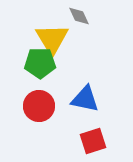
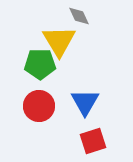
yellow triangle: moved 7 px right, 2 px down
green pentagon: moved 1 px down
blue triangle: moved 3 px down; rotated 48 degrees clockwise
